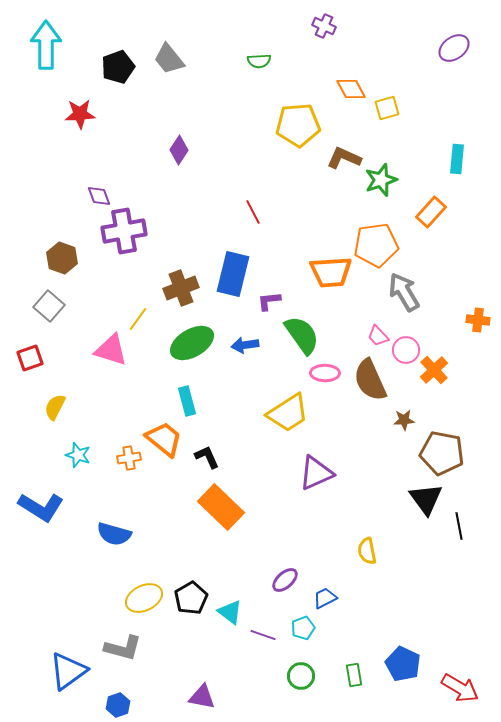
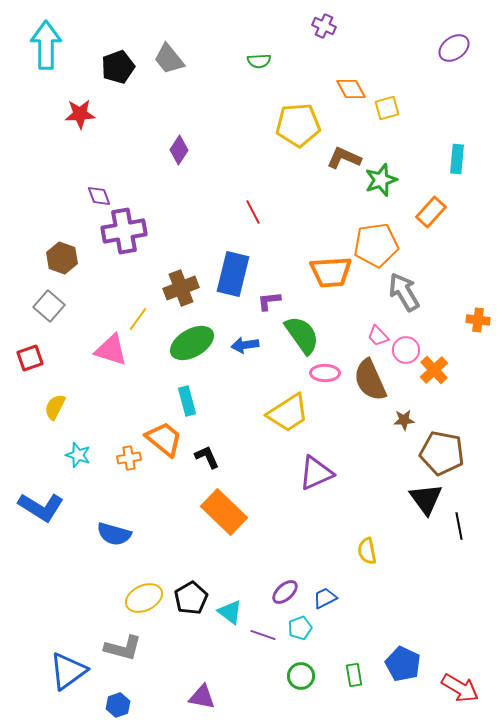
orange rectangle at (221, 507): moved 3 px right, 5 px down
purple ellipse at (285, 580): moved 12 px down
cyan pentagon at (303, 628): moved 3 px left
